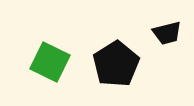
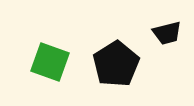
green square: rotated 6 degrees counterclockwise
